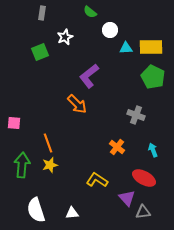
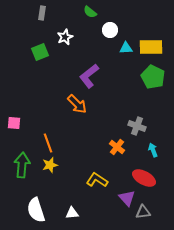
gray cross: moved 1 px right, 11 px down
